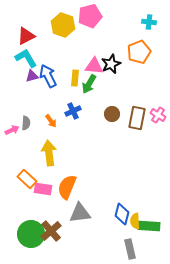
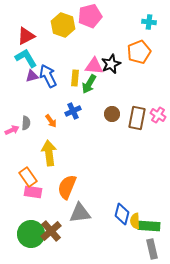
orange rectangle: moved 1 px right, 2 px up; rotated 12 degrees clockwise
pink rectangle: moved 10 px left, 3 px down
gray rectangle: moved 22 px right
